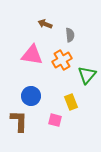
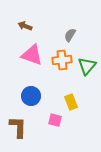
brown arrow: moved 20 px left, 2 px down
gray semicircle: rotated 144 degrees counterclockwise
pink triangle: rotated 10 degrees clockwise
orange cross: rotated 24 degrees clockwise
green triangle: moved 9 px up
brown L-shape: moved 1 px left, 6 px down
